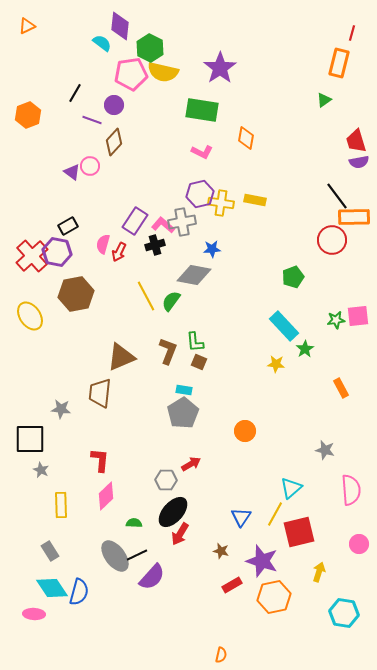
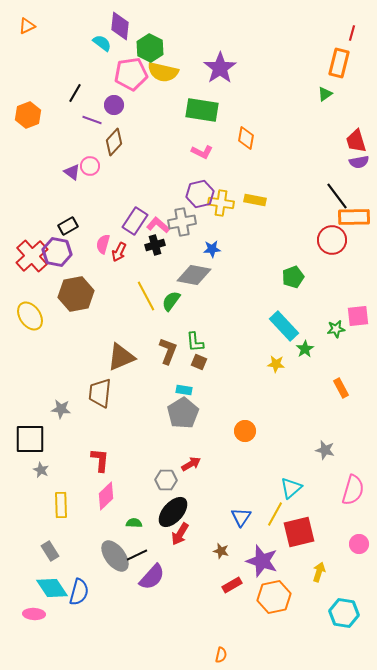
green triangle at (324, 100): moved 1 px right, 6 px up
pink L-shape at (163, 225): moved 5 px left
green star at (336, 320): moved 9 px down
pink semicircle at (351, 490): moved 2 px right; rotated 20 degrees clockwise
